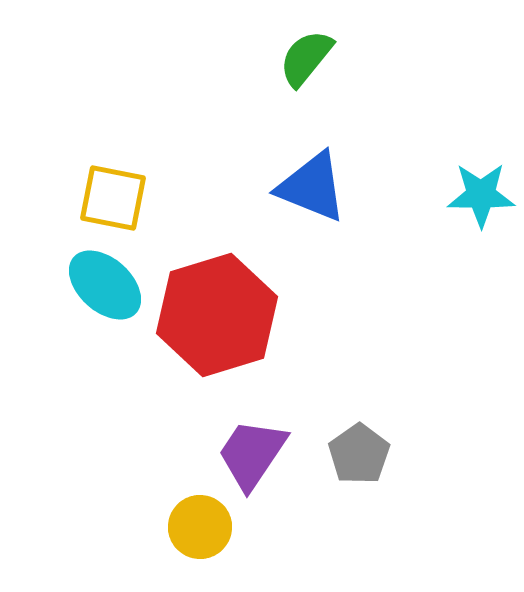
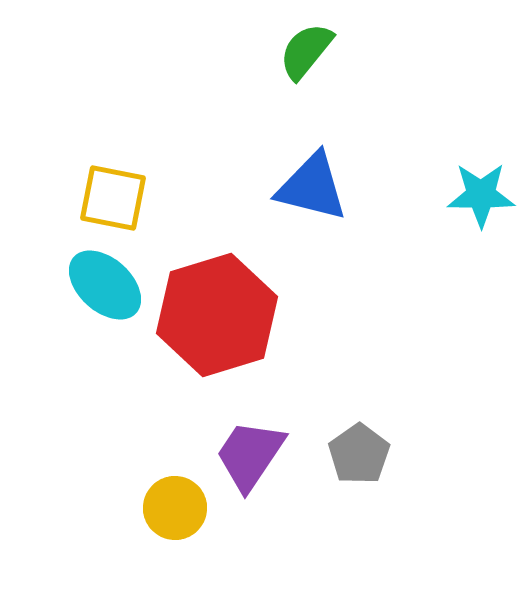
green semicircle: moved 7 px up
blue triangle: rotated 8 degrees counterclockwise
purple trapezoid: moved 2 px left, 1 px down
yellow circle: moved 25 px left, 19 px up
